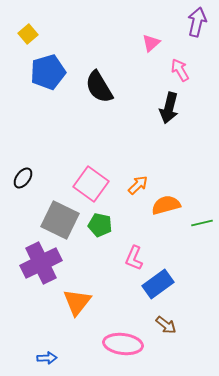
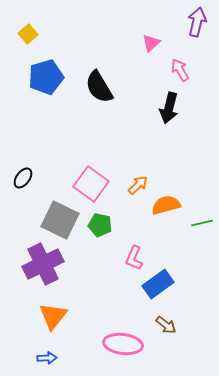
blue pentagon: moved 2 px left, 5 px down
purple cross: moved 2 px right, 1 px down
orange triangle: moved 24 px left, 14 px down
